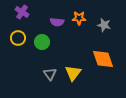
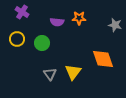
gray star: moved 11 px right
yellow circle: moved 1 px left, 1 px down
green circle: moved 1 px down
yellow triangle: moved 1 px up
